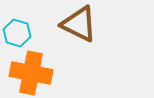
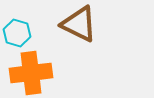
orange cross: rotated 18 degrees counterclockwise
